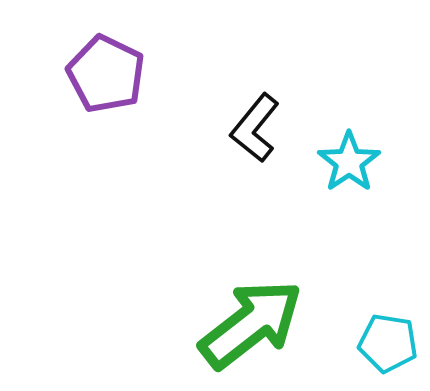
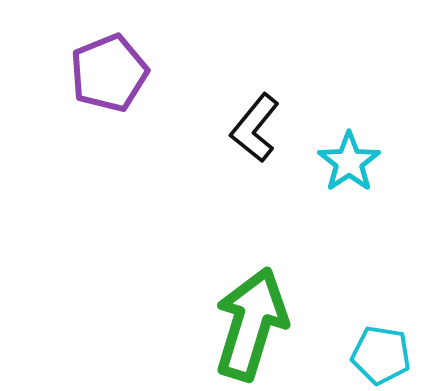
purple pentagon: moved 3 px right, 1 px up; rotated 24 degrees clockwise
green arrow: rotated 35 degrees counterclockwise
cyan pentagon: moved 7 px left, 12 px down
